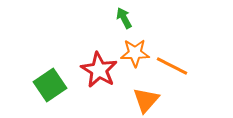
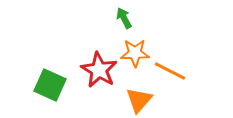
orange line: moved 2 px left, 5 px down
green square: rotated 32 degrees counterclockwise
orange triangle: moved 7 px left
